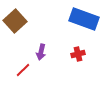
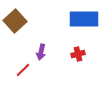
blue rectangle: rotated 20 degrees counterclockwise
